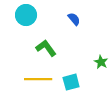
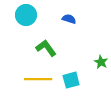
blue semicircle: moved 5 px left; rotated 32 degrees counterclockwise
cyan square: moved 2 px up
